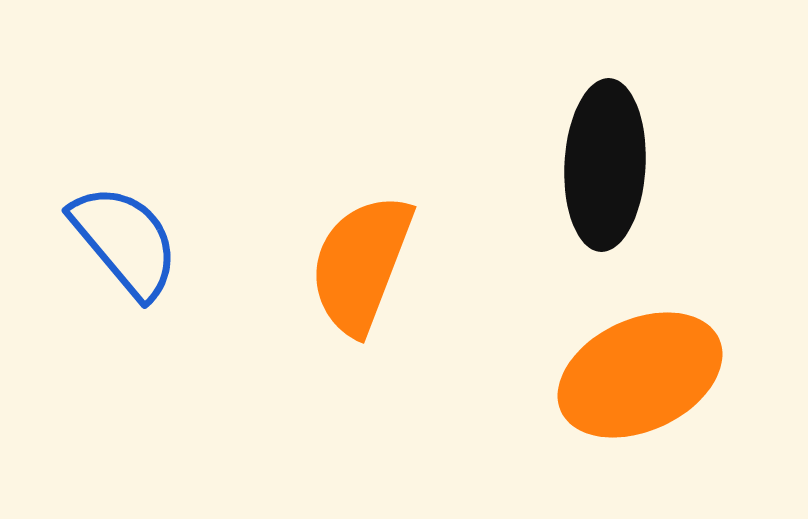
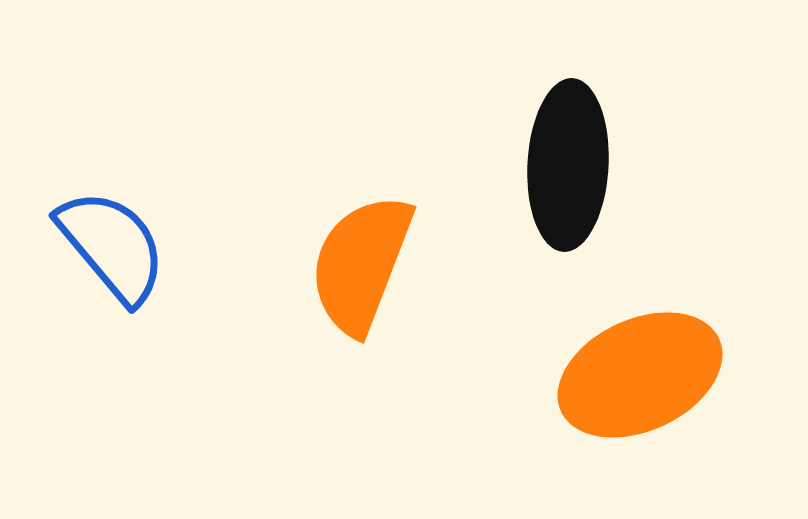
black ellipse: moved 37 px left
blue semicircle: moved 13 px left, 5 px down
